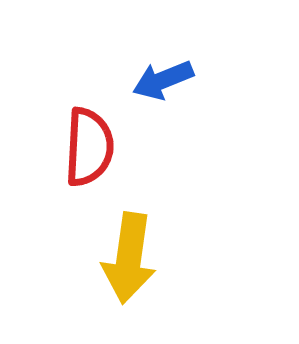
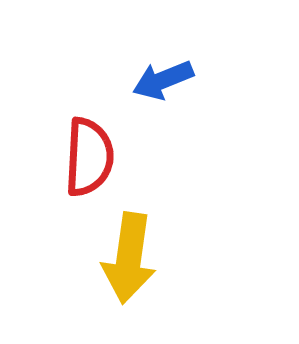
red semicircle: moved 10 px down
